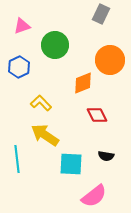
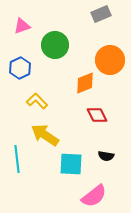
gray rectangle: rotated 42 degrees clockwise
blue hexagon: moved 1 px right, 1 px down
orange diamond: moved 2 px right
yellow L-shape: moved 4 px left, 2 px up
